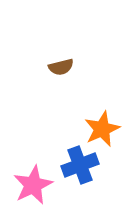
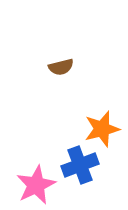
orange star: rotated 9 degrees clockwise
pink star: moved 3 px right
